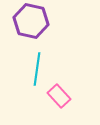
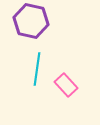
pink rectangle: moved 7 px right, 11 px up
